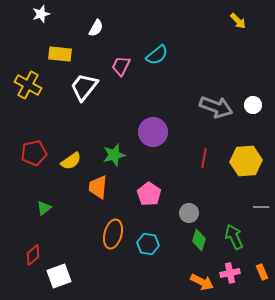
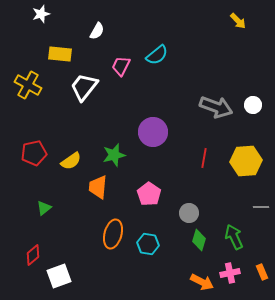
white semicircle: moved 1 px right, 3 px down
